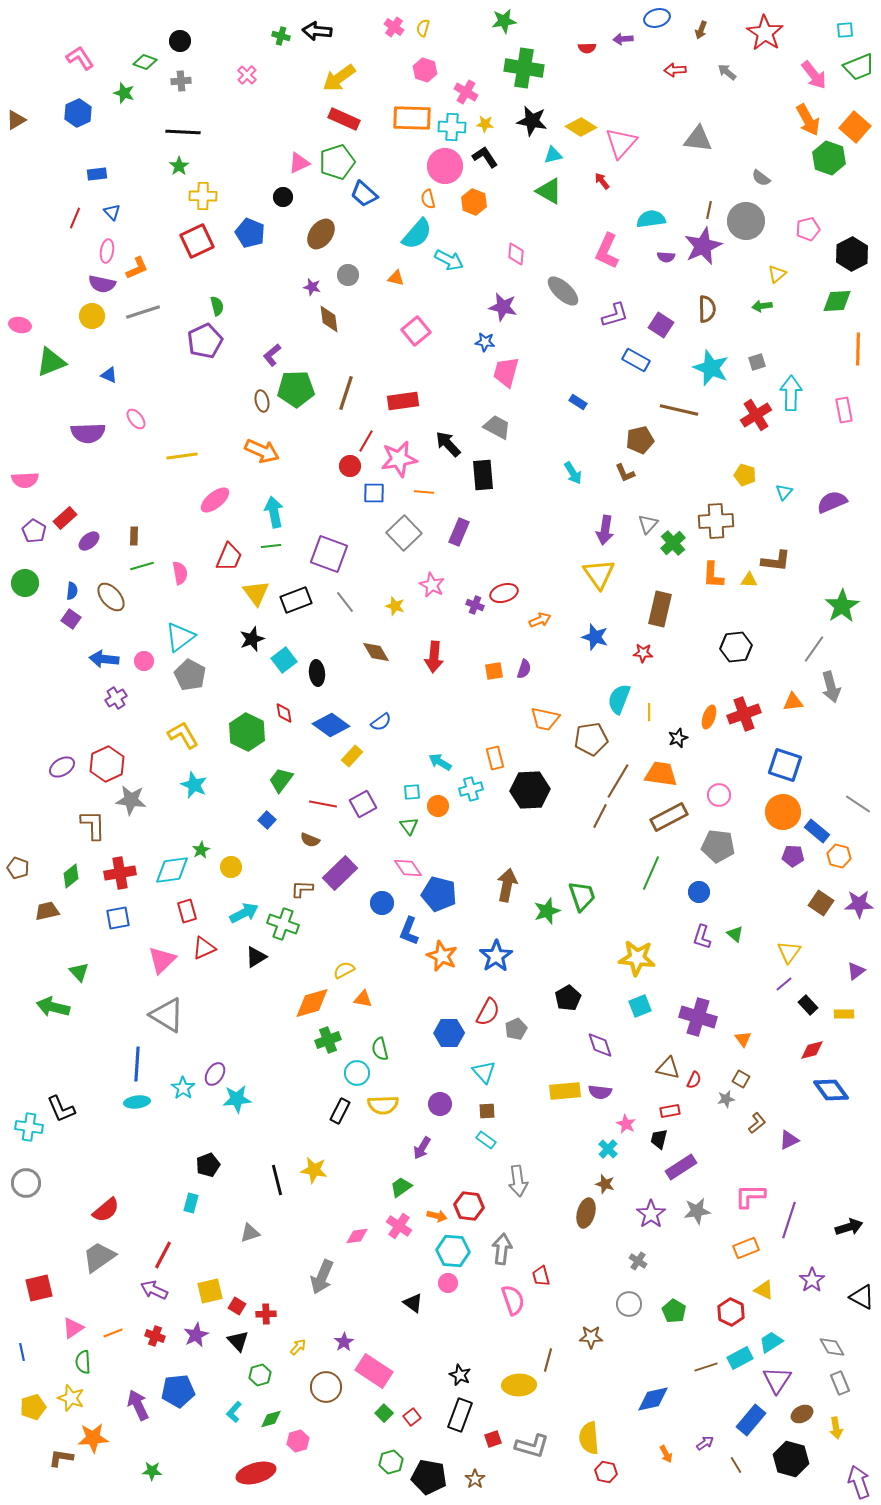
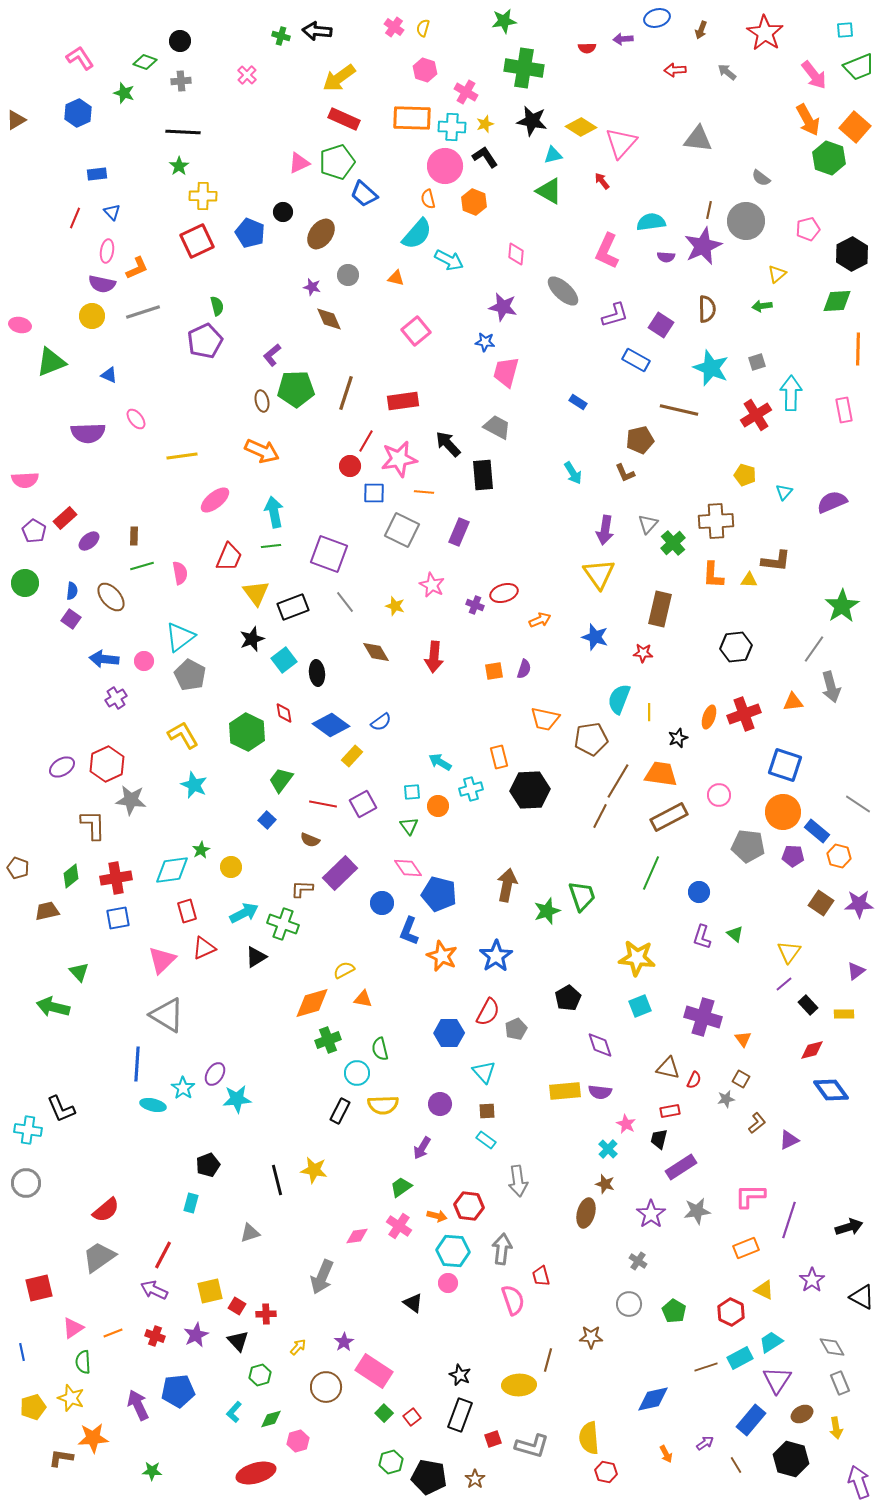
yellow star at (485, 124): rotated 24 degrees counterclockwise
black circle at (283, 197): moved 15 px down
cyan semicircle at (651, 219): moved 3 px down
brown diamond at (329, 319): rotated 16 degrees counterclockwise
gray square at (404, 533): moved 2 px left, 3 px up; rotated 20 degrees counterclockwise
black rectangle at (296, 600): moved 3 px left, 7 px down
orange rectangle at (495, 758): moved 4 px right, 1 px up
gray pentagon at (718, 846): moved 30 px right
red cross at (120, 873): moved 4 px left, 5 px down
purple cross at (698, 1017): moved 5 px right
cyan ellipse at (137, 1102): moved 16 px right, 3 px down; rotated 20 degrees clockwise
cyan cross at (29, 1127): moved 1 px left, 3 px down
